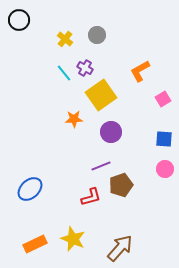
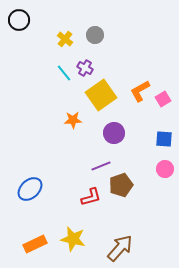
gray circle: moved 2 px left
orange L-shape: moved 20 px down
orange star: moved 1 px left, 1 px down
purple circle: moved 3 px right, 1 px down
yellow star: rotated 10 degrees counterclockwise
